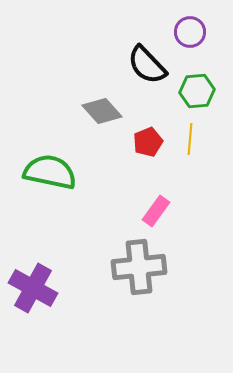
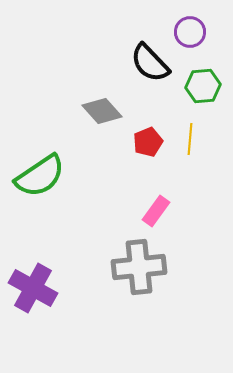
black semicircle: moved 3 px right, 2 px up
green hexagon: moved 6 px right, 5 px up
green semicircle: moved 10 px left, 4 px down; rotated 134 degrees clockwise
